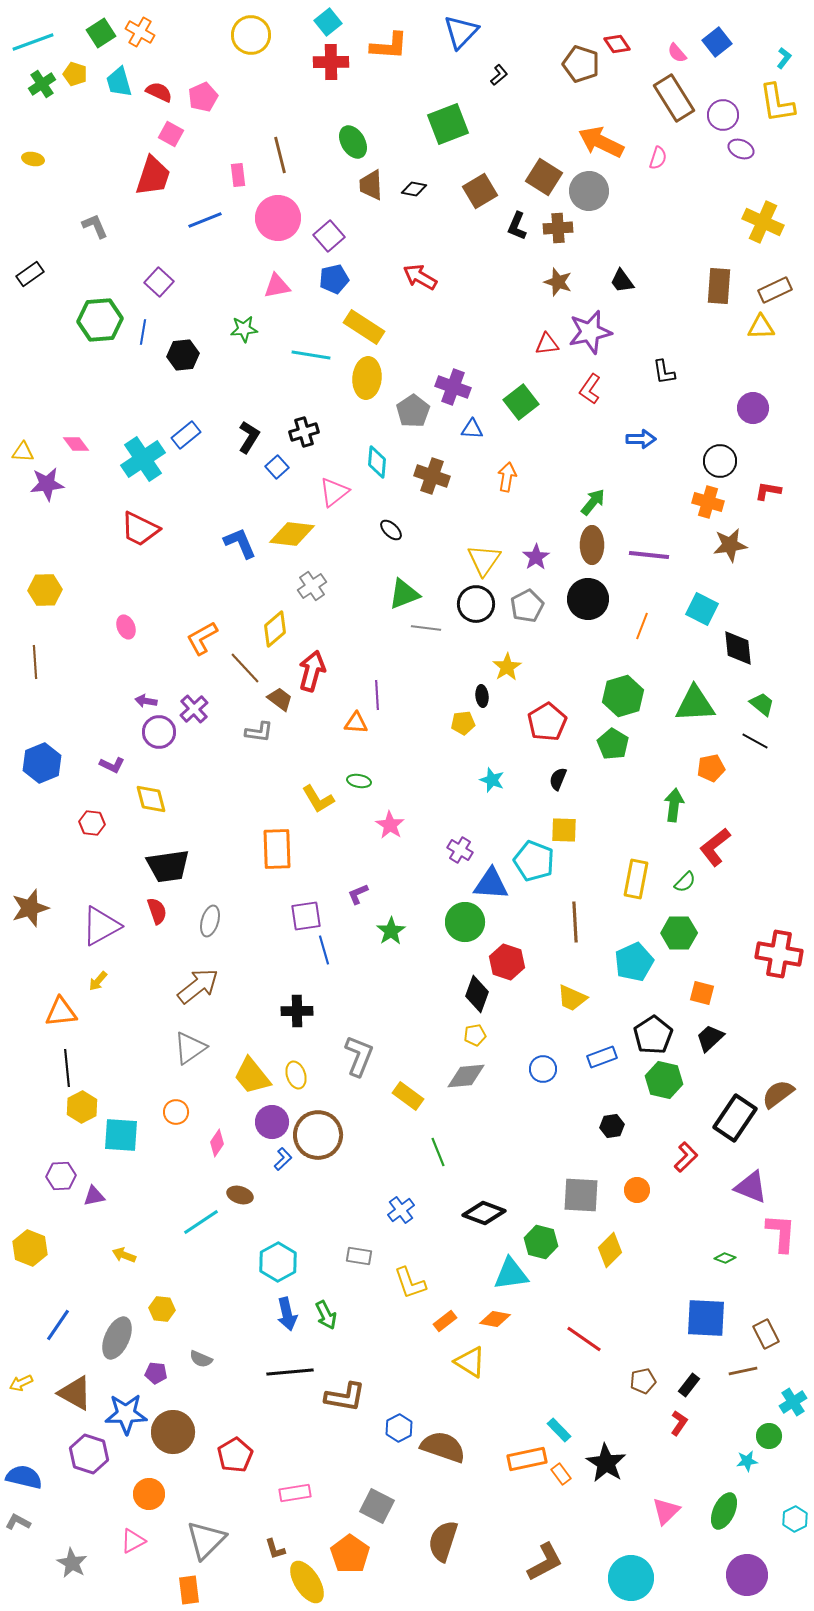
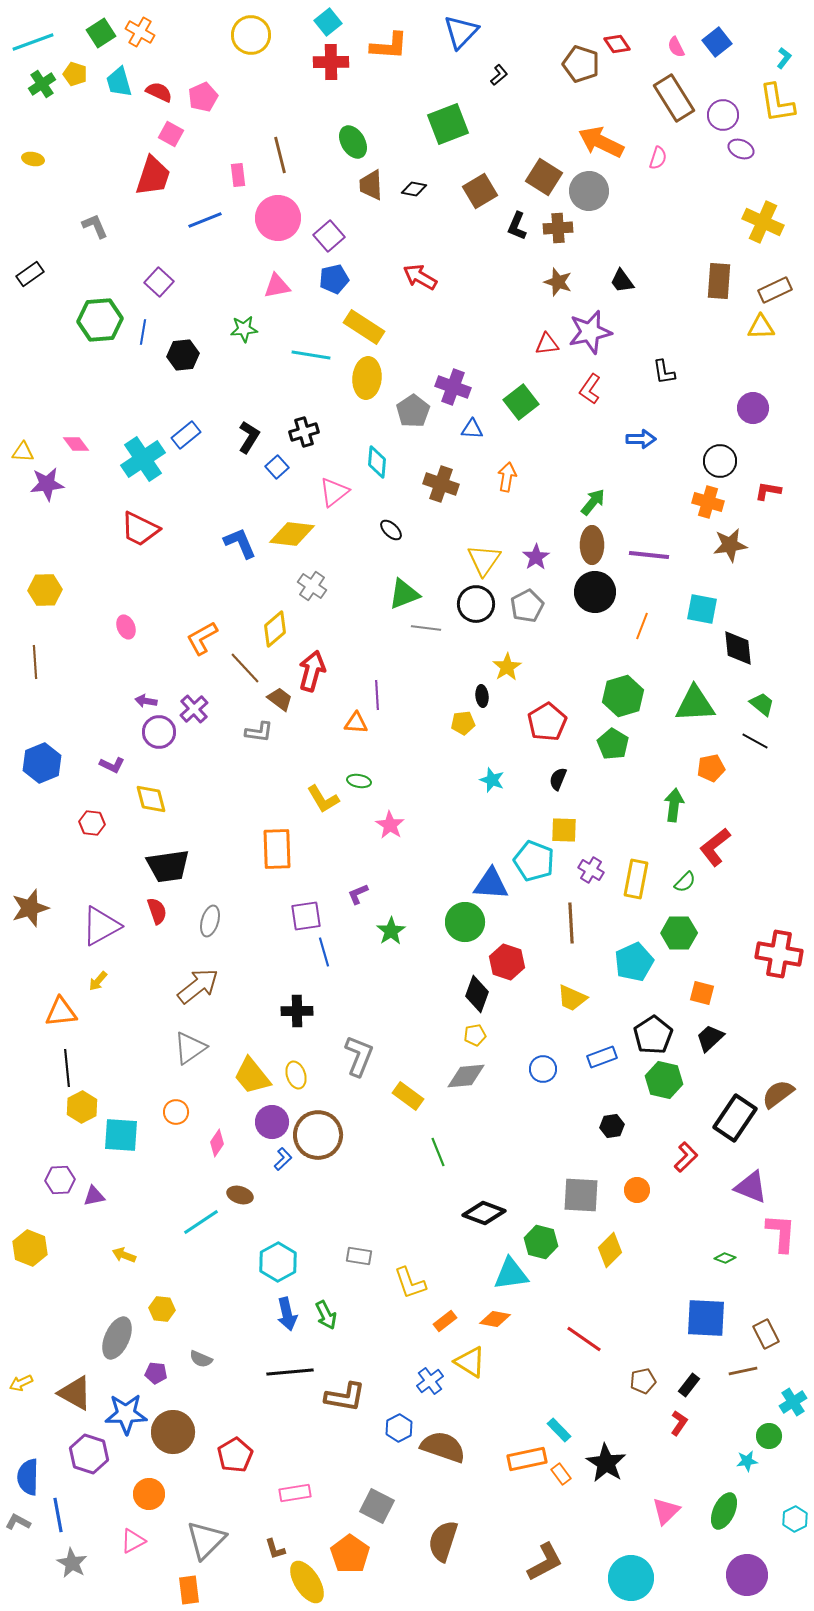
pink semicircle at (677, 53): moved 1 px left, 6 px up; rotated 15 degrees clockwise
brown rectangle at (719, 286): moved 5 px up
brown cross at (432, 476): moved 9 px right, 8 px down
gray cross at (312, 586): rotated 20 degrees counterclockwise
black circle at (588, 599): moved 7 px right, 7 px up
cyan square at (702, 609): rotated 16 degrees counterclockwise
yellow L-shape at (318, 799): moved 5 px right
purple cross at (460, 850): moved 131 px right, 20 px down
brown line at (575, 922): moved 4 px left, 1 px down
blue line at (324, 950): moved 2 px down
purple hexagon at (61, 1176): moved 1 px left, 4 px down
blue cross at (401, 1210): moved 29 px right, 171 px down
blue line at (58, 1325): moved 190 px down; rotated 44 degrees counterclockwise
blue semicircle at (24, 1477): moved 4 px right; rotated 102 degrees counterclockwise
